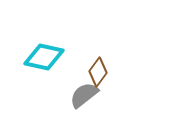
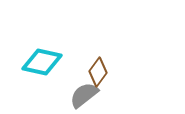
cyan diamond: moved 2 px left, 5 px down
